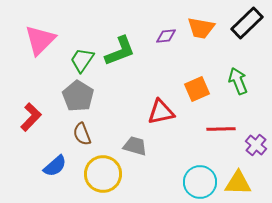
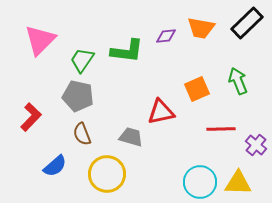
green L-shape: moved 7 px right; rotated 28 degrees clockwise
gray pentagon: rotated 20 degrees counterclockwise
gray trapezoid: moved 4 px left, 9 px up
yellow circle: moved 4 px right
